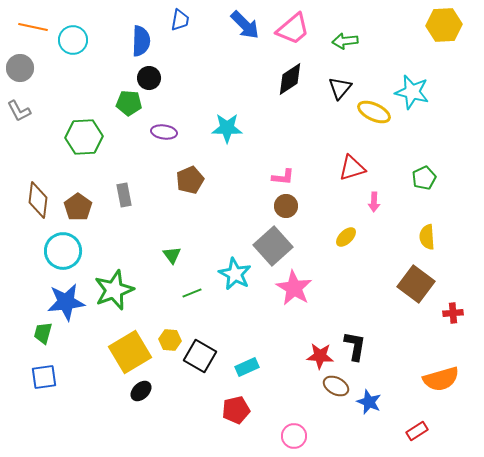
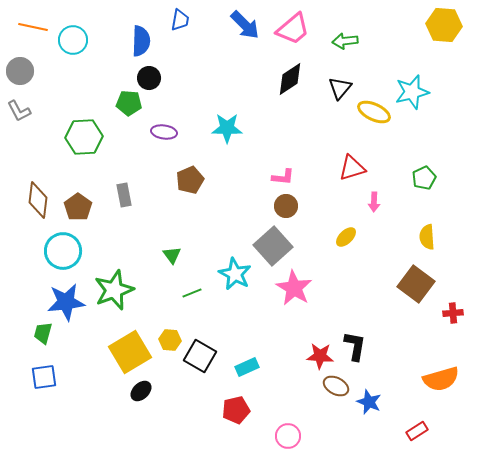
yellow hexagon at (444, 25): rotated 8 degrees clockwise
gray circle at (20, 68): moved 3 px down
cyan star at (412, 92): rotated 28 degrees counterclockwise
pink circle at (294, 436): moved 6 px left
